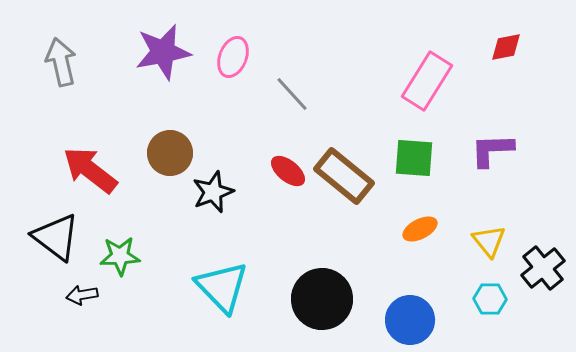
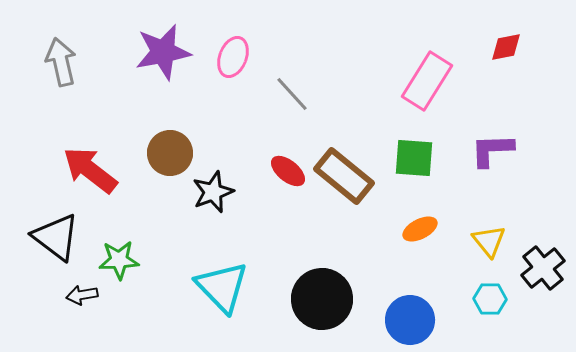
green star: moved 1 px left, 4 px down
